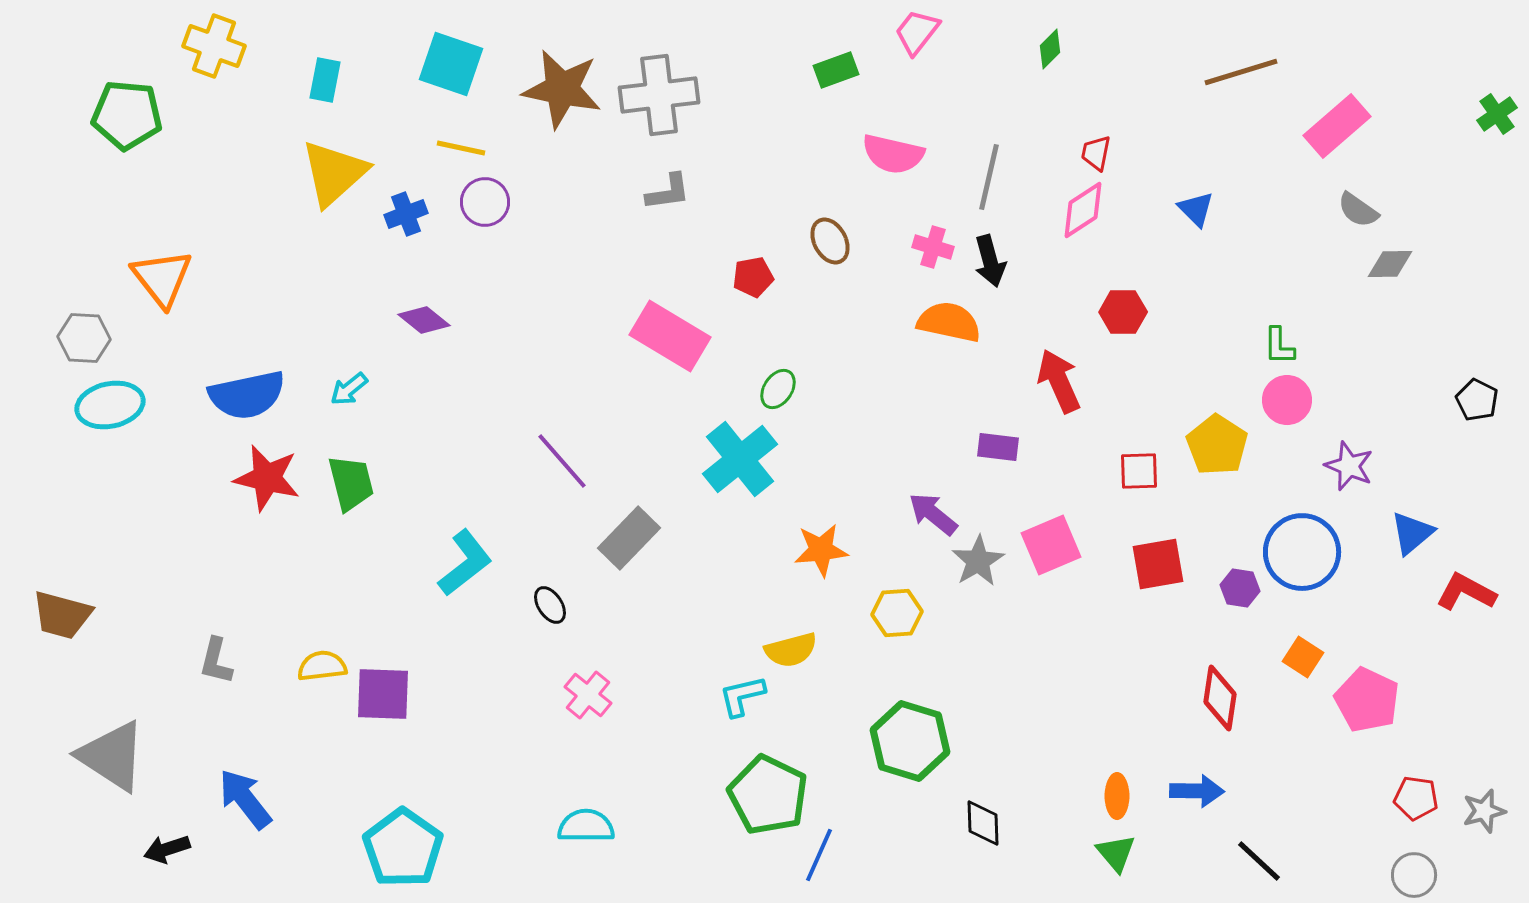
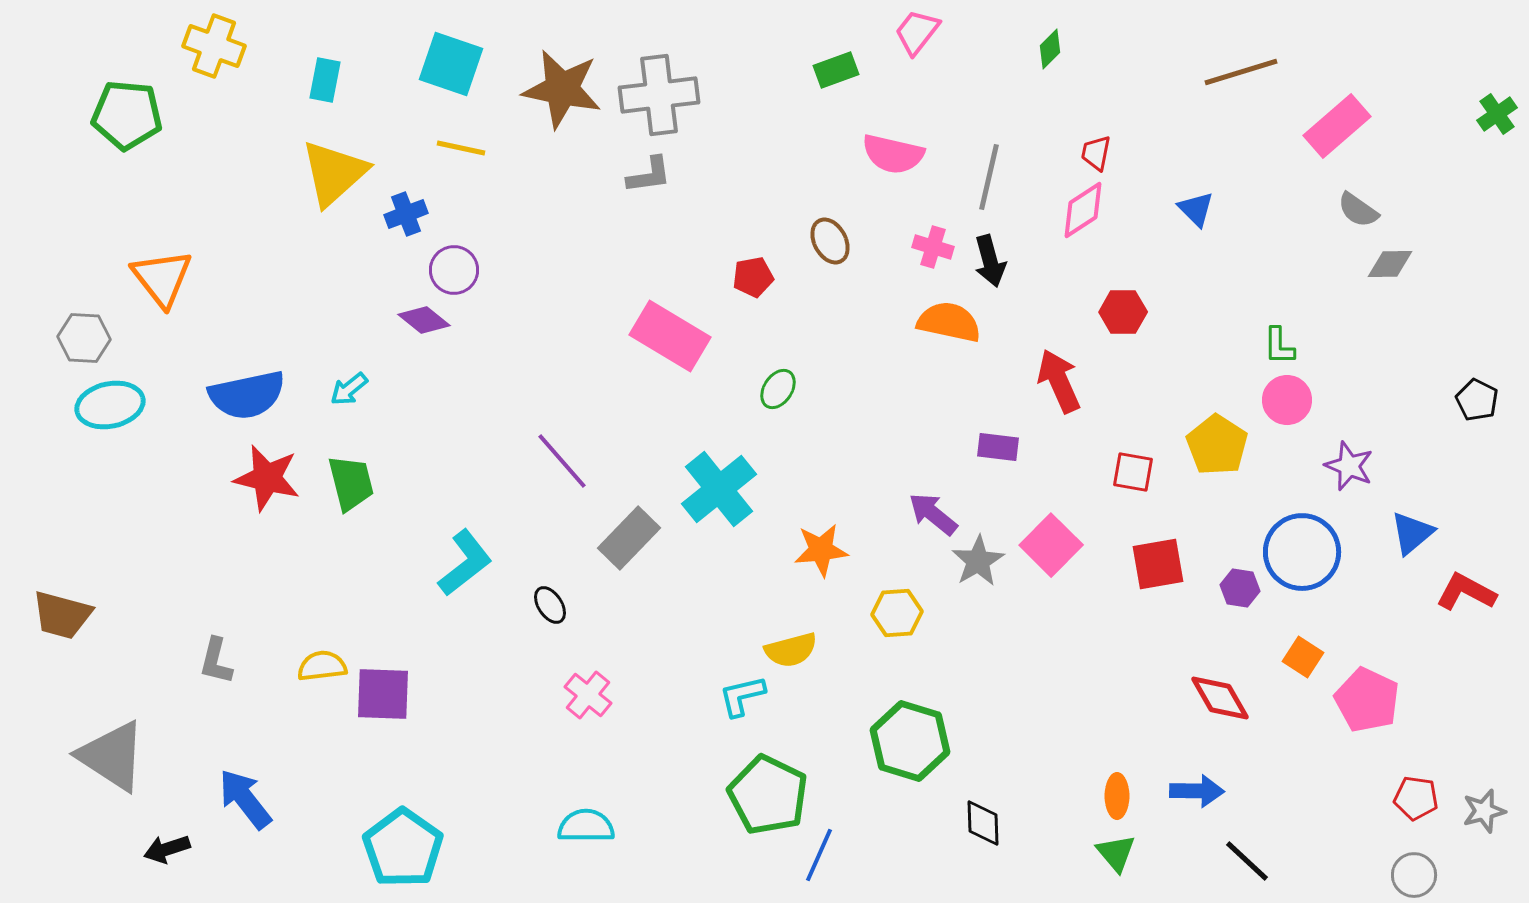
gray L-shape at (668, 192): moved 19 px left, 17 px up
purple circle at (485, 202): moved 31 px left, 68 px down
cyan cross at (740, 459): moved 21 px left, 30 px down
red square at (1139, 471): moved 6 px left, 1 px down; rotated 12 degrees clockwise
pink square at (1051, 545): rotated 22 degrees counterclockwise
red diamond at (1220, 698): rotated 38 degrees counterclockwise
black line at (1259, 861): moved 12 px left
